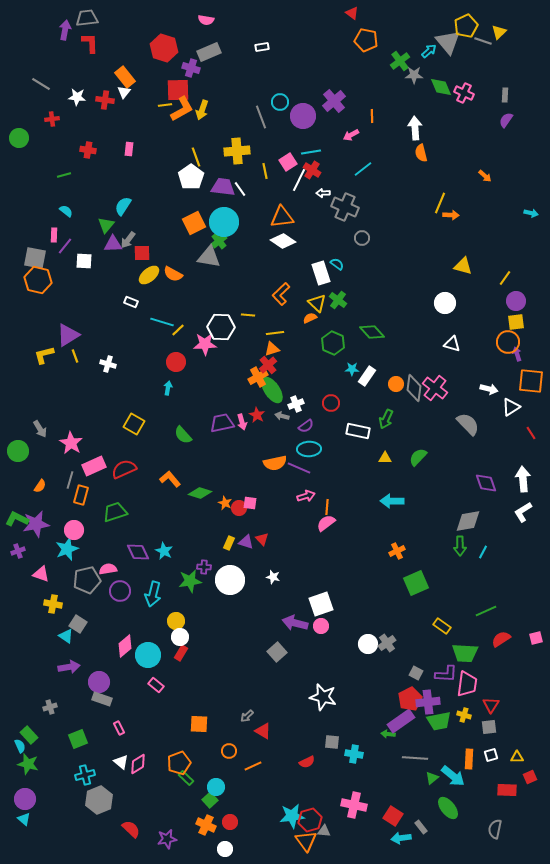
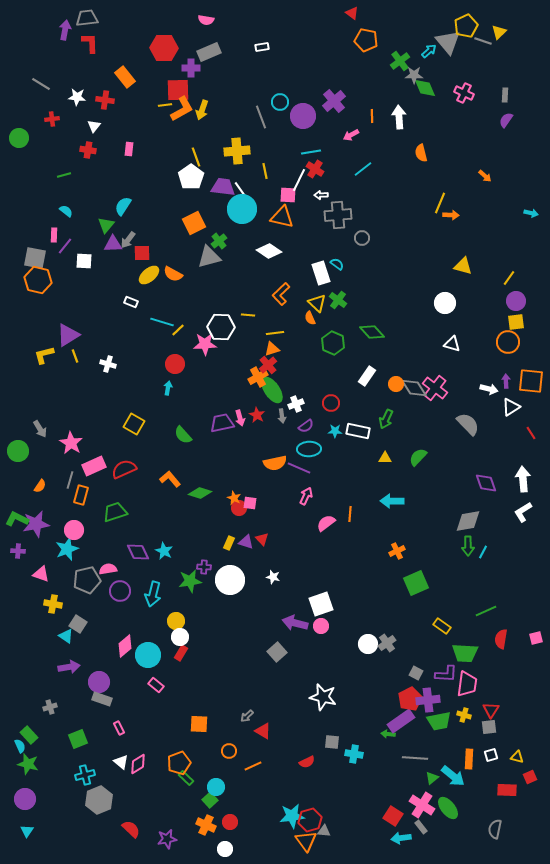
red hexagon at (164, 48): rotated 16 degrees counterclockwise
purple cross at (191, 68): rotated 18 degrees counterclockwise
green diamond at (441, 87): moved 16 px left, 1 px down
white triangle at (124, 92): moved 30 px left, 34 px down
white arrow at (415, 128): moved 16 px left, 11 px up
pink square at (288, 162): moved 33 px down; rotated 36 degrees clockwise
red cross at (312, 170): moved 3 px right, 1 px up
white arrow at (323, 193): moved 2 px left, 2 px down
gray cross at (345, 207): moved 7 px left, 8 px down; rotated 28 degrees counterclockwise
orange triangle at (282, 217): rotated 20 degrees clockwise
cyan circle at (224, 222): moved 18 px right, 13 px up
white diamond at (283, 241): moved 14 px left, 10 px down
gray triangle at (209, 257): rotated 25 degrees counterclockwise
yellow line at (505, 278): moved 4 px right
orange semicircle at (310, 318): rotated 88 degrees counterclockwise
purple arrow at (517, 354): moved 11 px left, 27 px down; rotated 16 degrees clockwise
red circle at (176, 362): moved 1 px left, 2 px down
cyan star at (352, 369): moved 17 px left, 62 px down
gray diamond at (414, 388): rotated 40 degrees counterclockwise
gray arrow at (282, 416): rotated 112 degrees counterclockwise
pink arrow at (242, 422): moved 2 px left, 4 px up
pink arrow at (306, 496): rotated 48 degrees counterclockwise
orange star at (225, 503): moved 9 px right, 5 px up
orange line at (327, 507): moved 23 px right, 7 px down
green arrow at (460, 546): moved 8 px right
purple cross at (18, 551): rotated 24 degrees clockwise
red semicircle at (501, 639): rotated 48 degrees counterclockwise
purple cross at (428, 702): moved 2 px up
red triangle at (491, 705): moved 5 px down
yellow triangle at (517, 757): rotated 16 degrees clockwise
pink cross at (354, 805): moved 68 px right; rotated 20 degrees clockwise
cyan triangle at (24, 819): moved 3 px right, 12 px down; rotated 24 degrees clockwise
